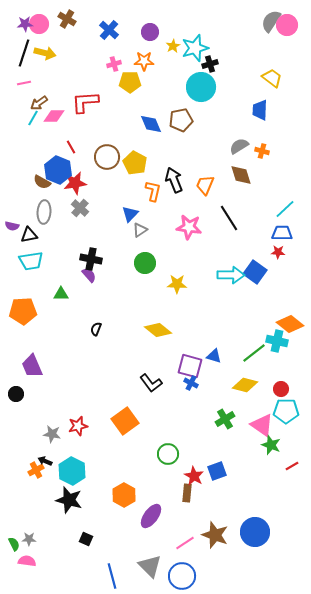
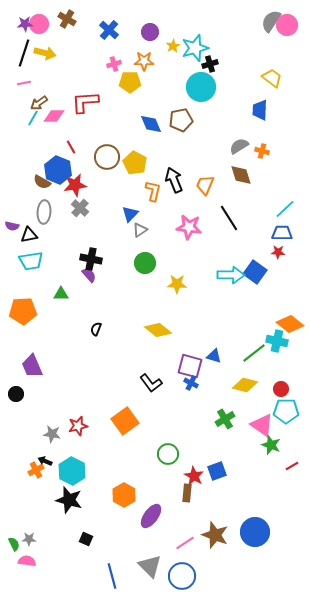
red star at (75, 183): moved 2 px down
